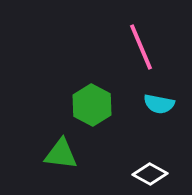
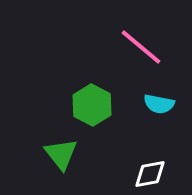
pink line: rotated 27 degrees counterclockwise
green triangle: rotated 45 degrees clockwise
white diamond: rotated 40 degrees counterclockwise
